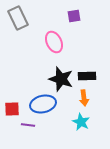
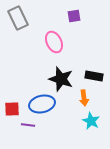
black rectangle: moved 7 px right; rotated 12 degrees clockwise
blue ellipse: moved 1 px left
cyan star: moved 10 px right, 1 px up
